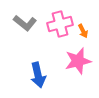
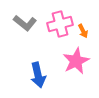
pink star: moved 2 px left; rotated 12 degrees counterclockwise
